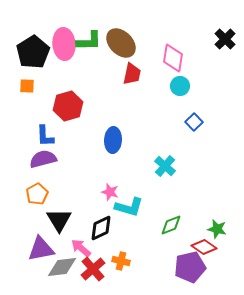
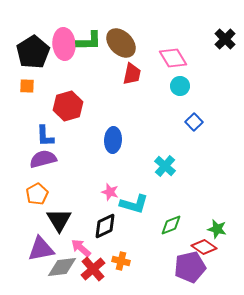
pink diamond: rotated 40 degrees counterclockwise
cyan L-shape: moved 5 px right, 3 px up
black diamond: moved 4 px right, 2 px up
